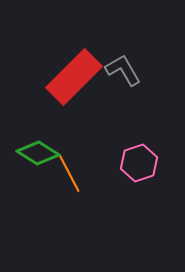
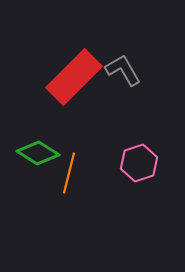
orange line: rotated 42 degrees clockwise
